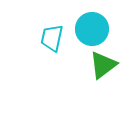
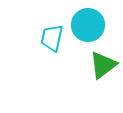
cyan circle: moved 4 px left, 4 px up
